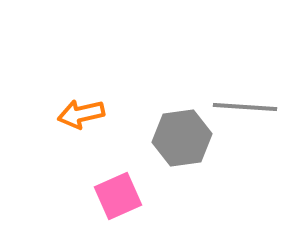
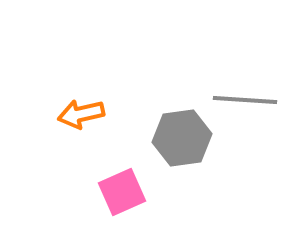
gray line: moved 7 px up
pink square: moved 4 px right, 4 px up
